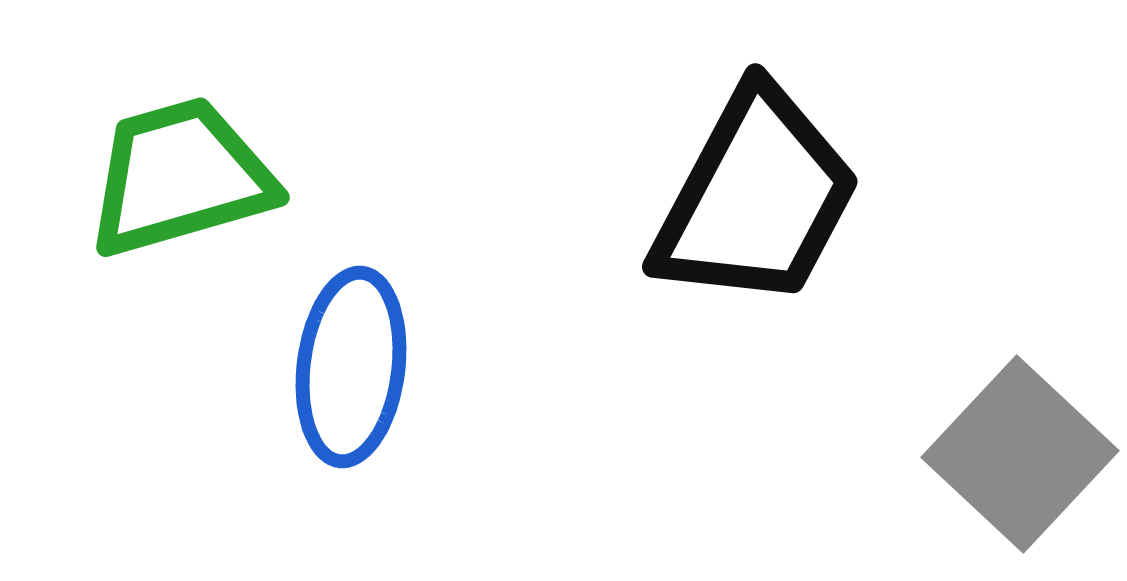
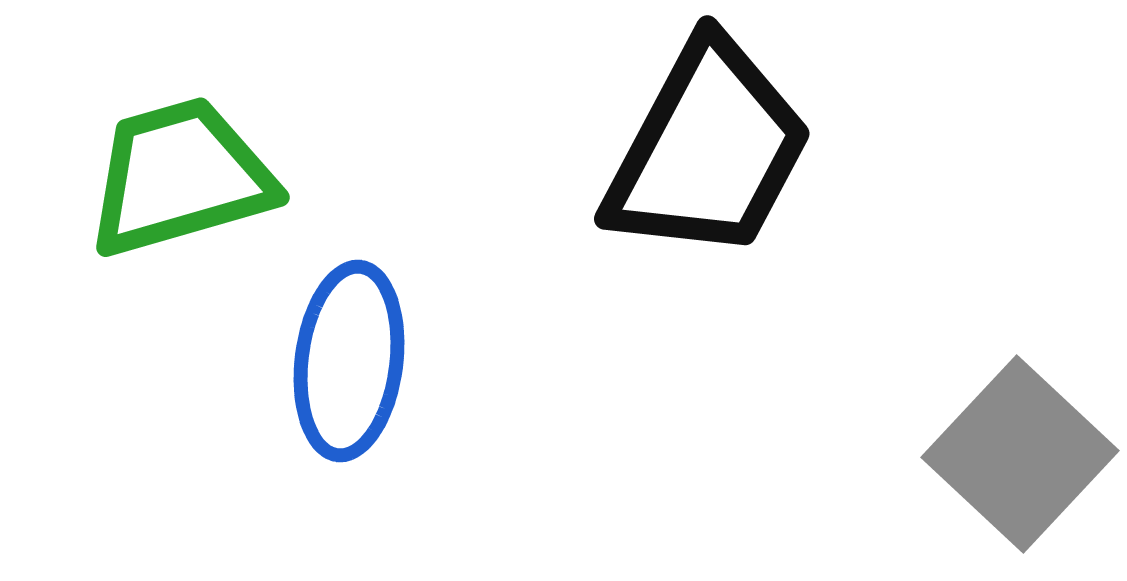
black trapezoid: moved 48 px left, 48 px up
blue ellipse: moved 2 px left, 6 px up
